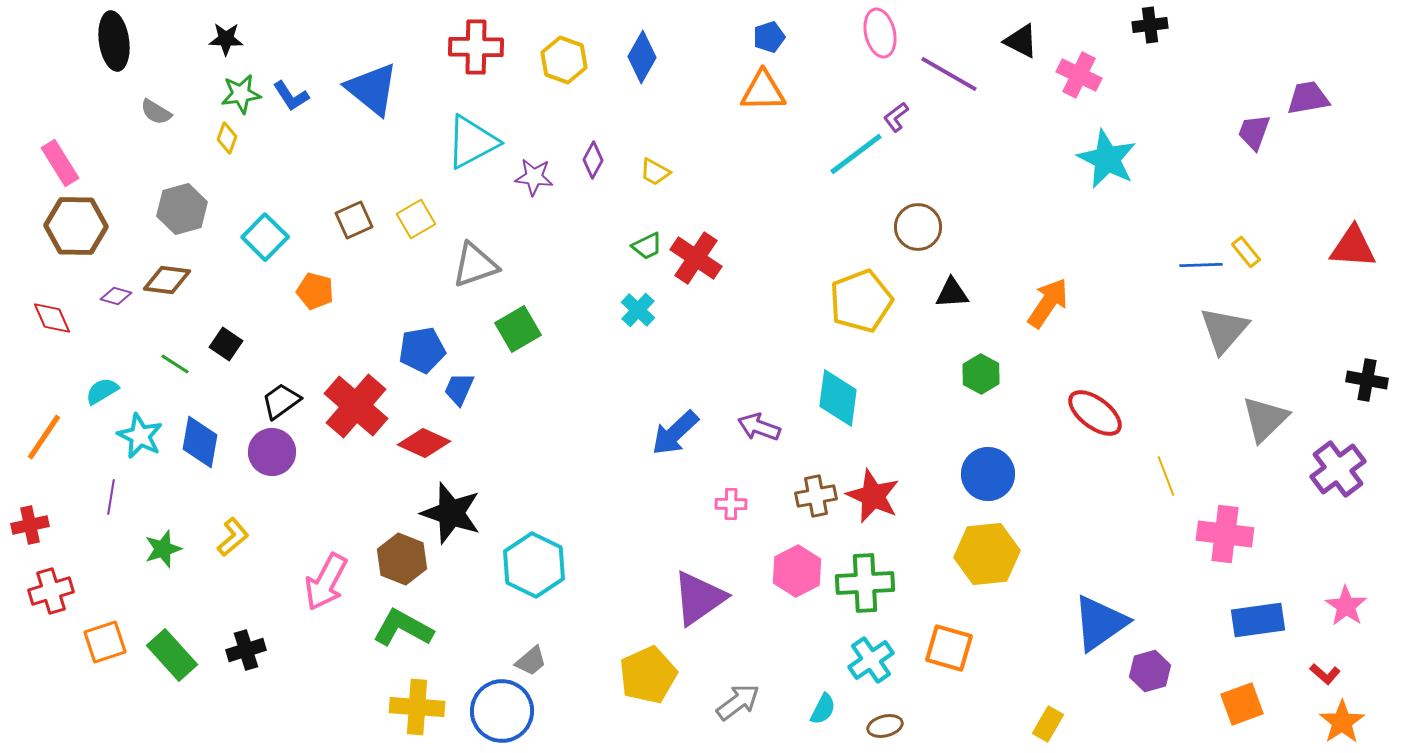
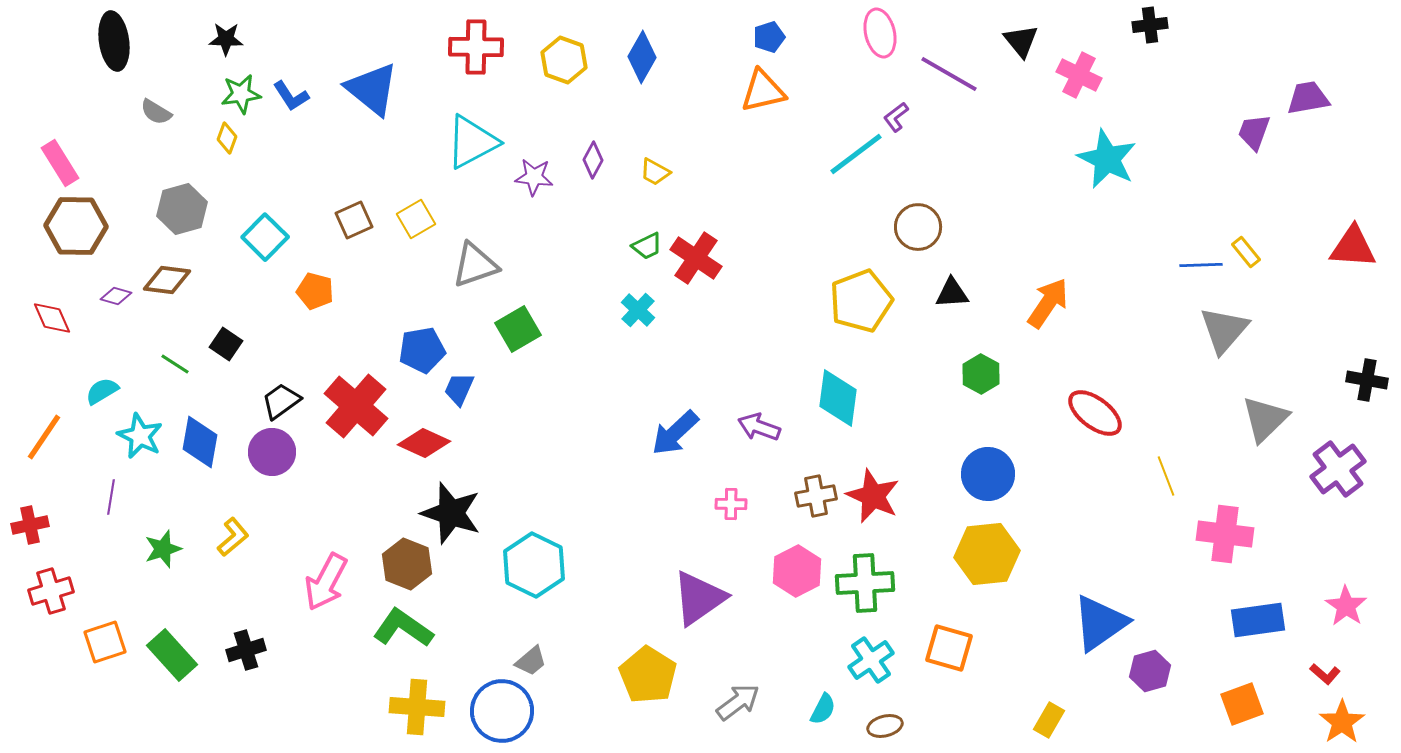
black triangle at (1021, 41): rotated 24 degrees clockwise
orange triangle at (763, 91): rotated 12 degrees counterclockwise
brown hexagon at (402, 559): moved 5 px right, 5 px down
green L-shape at (403, 628): rotated 6 degrees clockwise
yellow pentagon at (648, 675): rotated 16 degrees counterclockwise
yellow rectangle at (1048, 724): moved 1 px right, 4 px up
